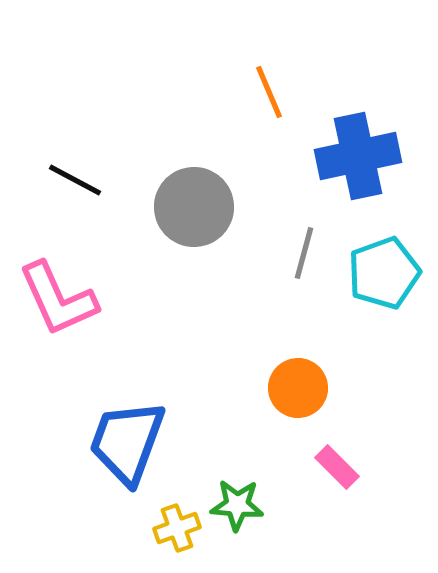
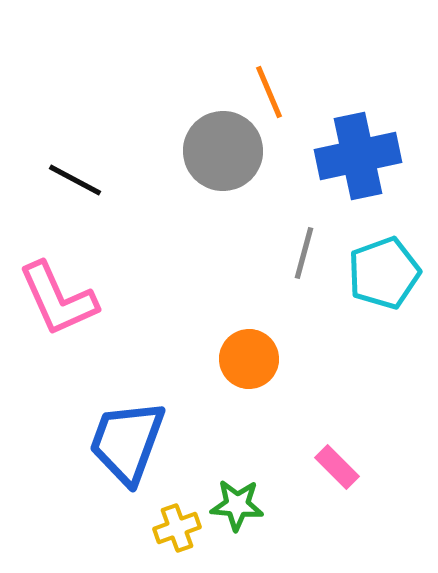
gray circle: moved 29 px right, 56 px up
orange circle: moved 49 px left, 29 px up
